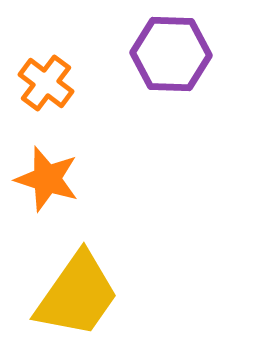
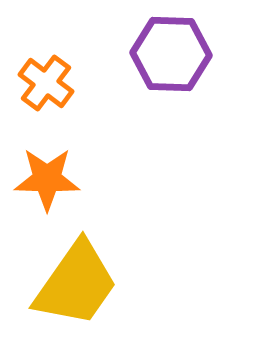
orange star: rotated 16 degrees counterclockwise
yellow trapezoid: moved 1 px left, 11 px up
